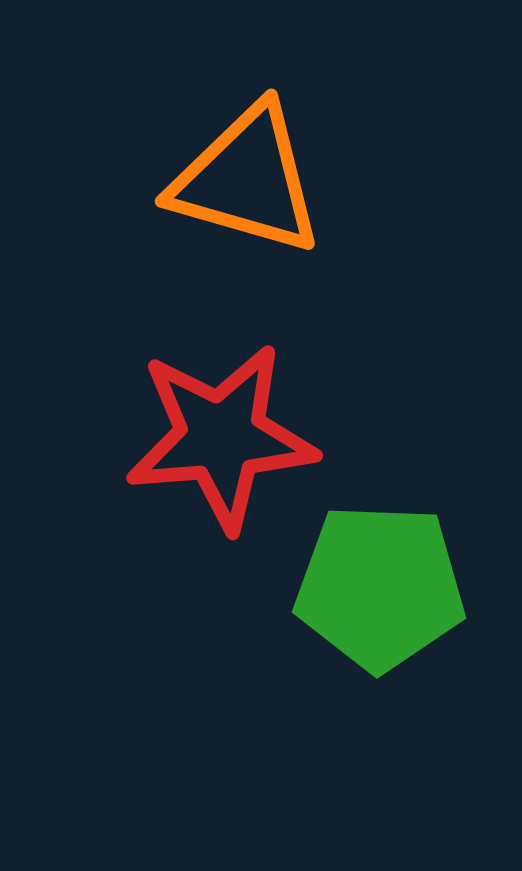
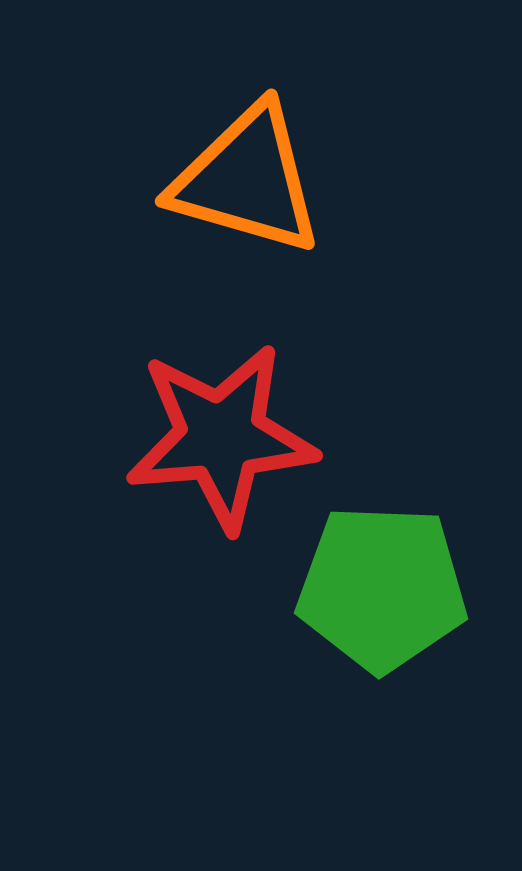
green pentagon: moved 2 px right, 1 px down
